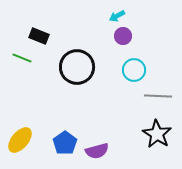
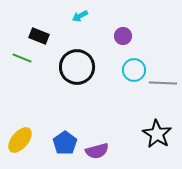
cyan arrow: moved 37 px left
gray line: moved 5 px right, 13 px up
